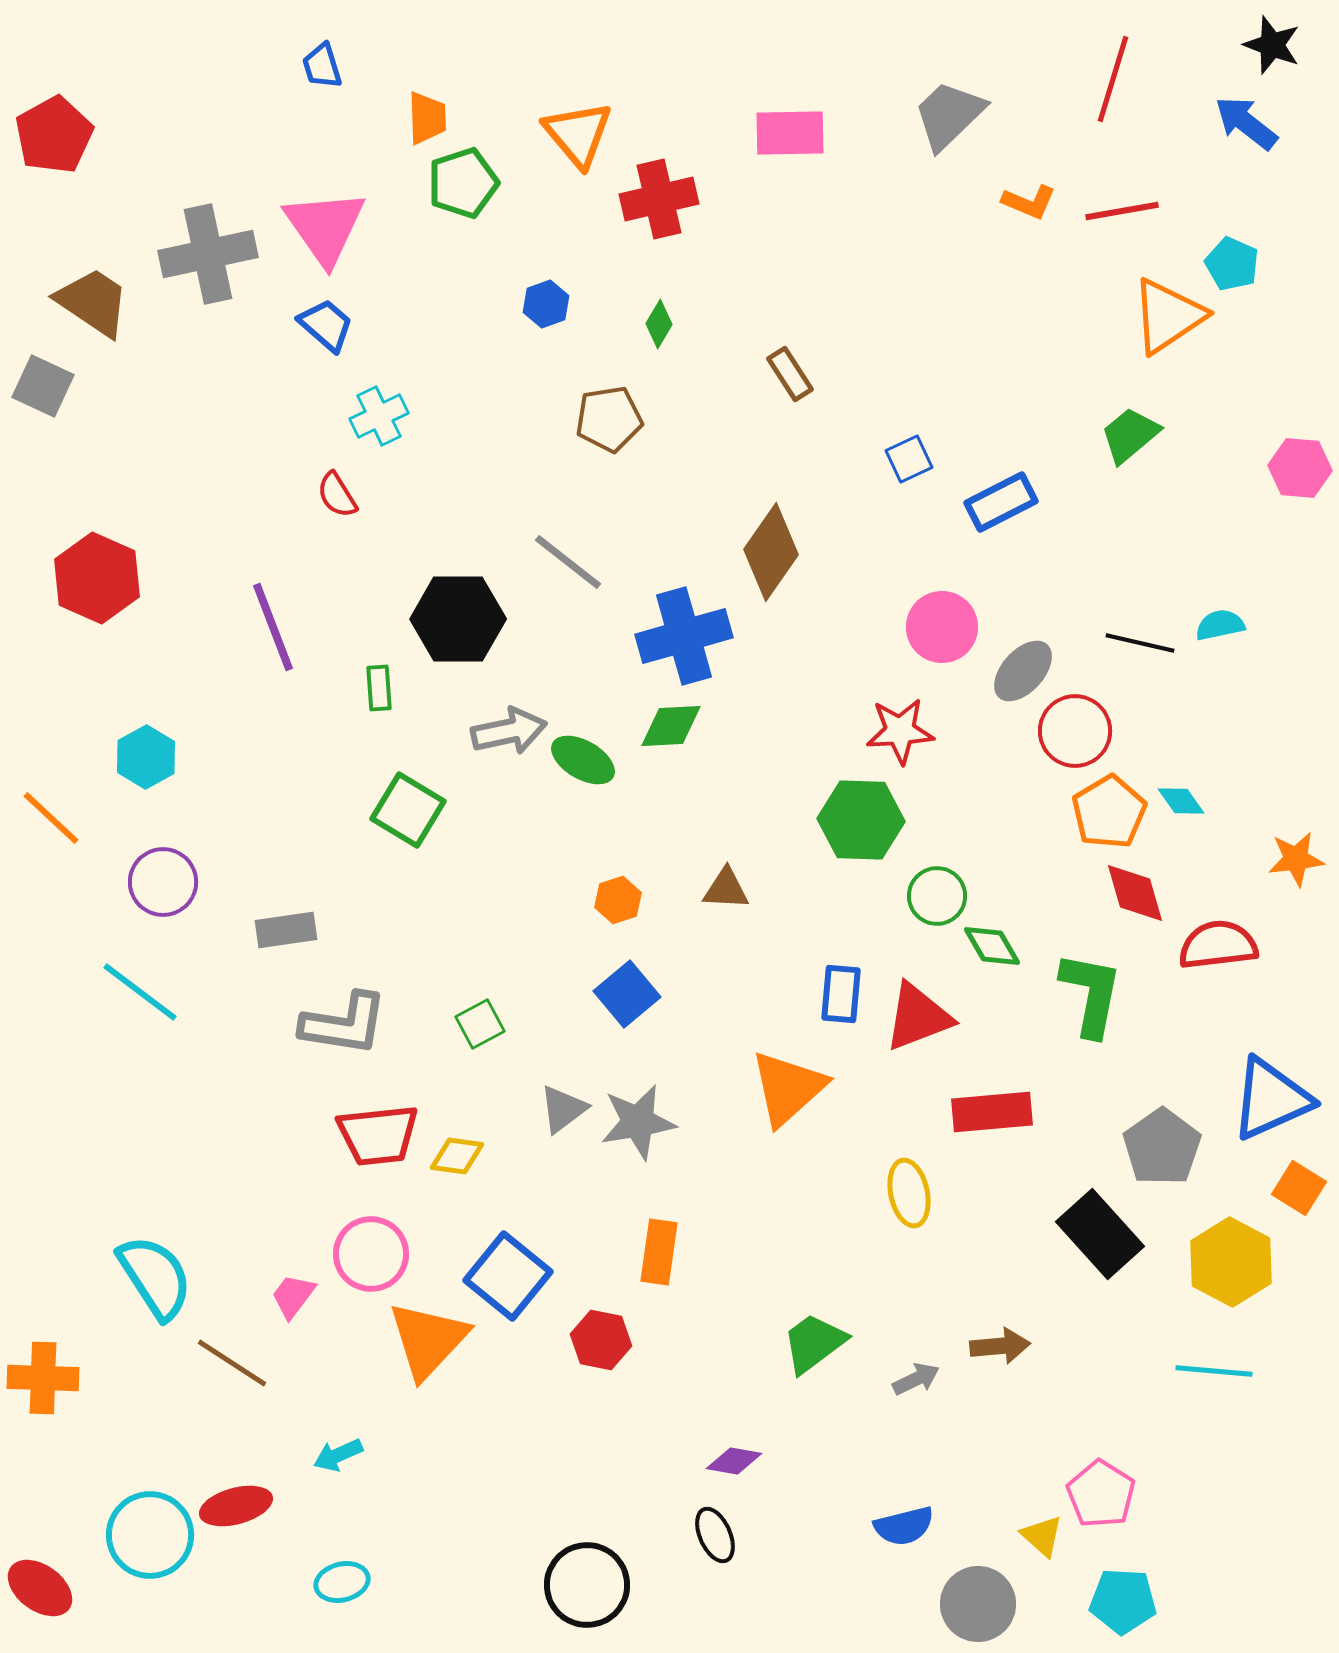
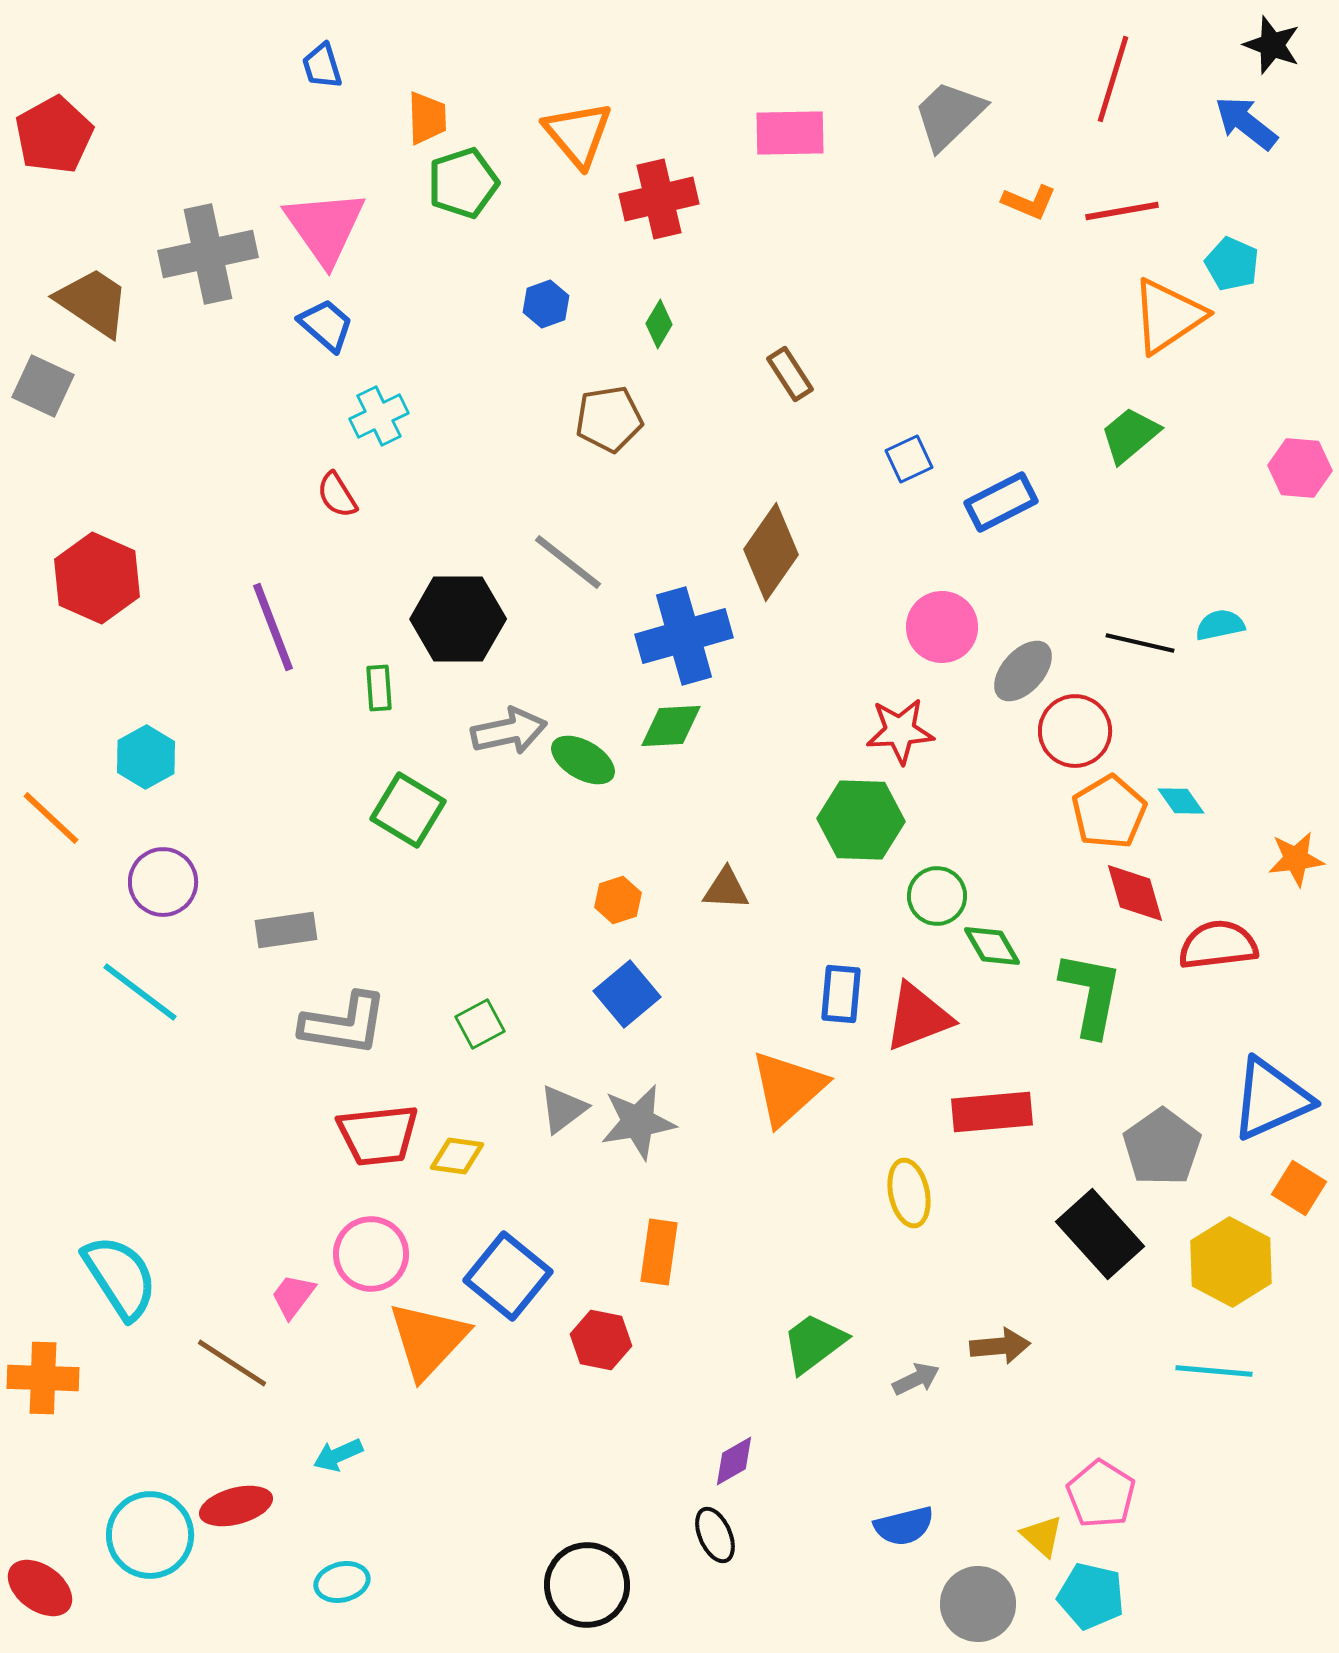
cyan semicircle at (155, 1277): moved 35 px left
purple diamond at (734, 1461): rotated 40 degrees counterclockwise
cyan pentagon at (1123, 1601): moved 32 px left, 5 px up; rotated 10 degrees clockwise
